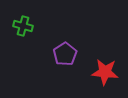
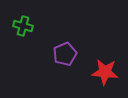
purple pentagon: rotated 10 degrees clockwise
